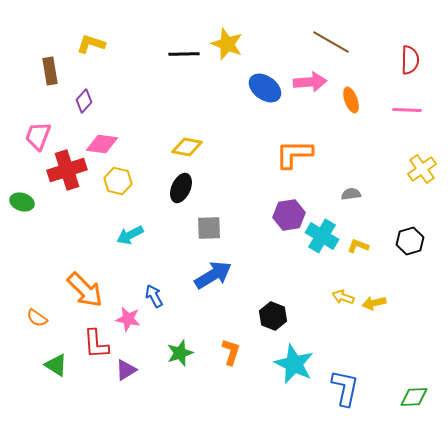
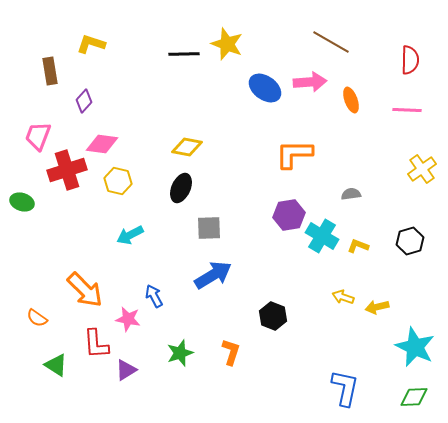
yellow arrow at (374, 303): moved 3 px right, 4 px down
cyan star at (294, 364): moved 121 px right, 17 px up
